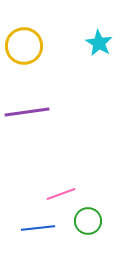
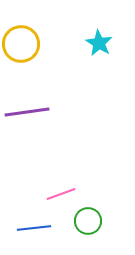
yellow circle: moved 3 px left, 2 px up
blue line: moved 4 px left
